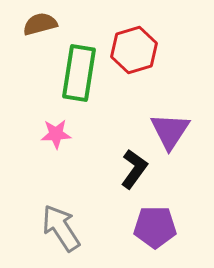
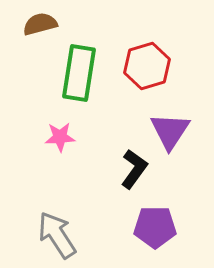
red hexagon: moved 13 px right, 16 px down
pink star: moved 4 px right, 3 px down
gray arrow: moved 4 px left, 7 px down
